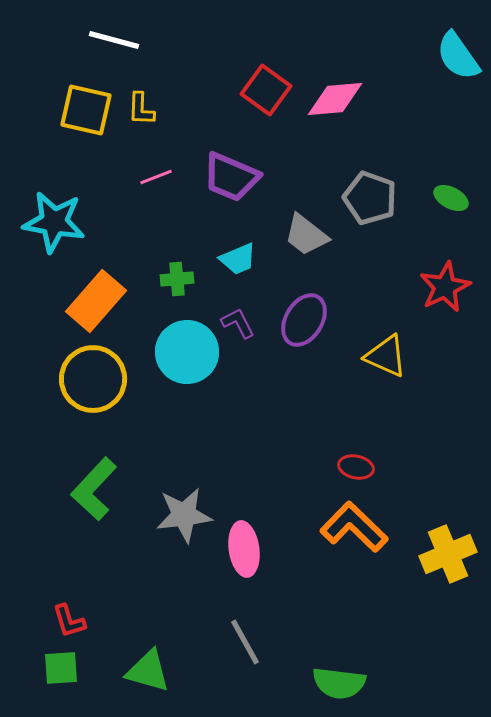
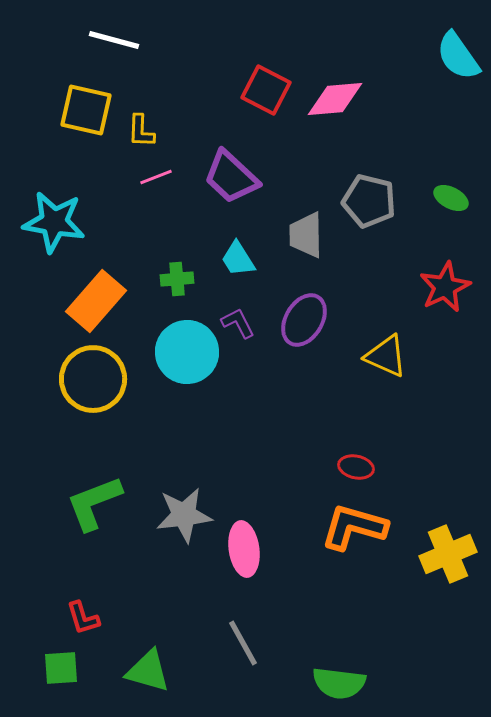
red square: rotated 9 degrees counterclockwise
yellow L-shape: moved 22 px down
purple trapezoid: rotated 20 degrees clockwise
gray pentagon: moved 1 px left, 3 px down; rotated 6 degrees counterclockwise
gray trapezoid: rotated 51 degrees clockwise
cyan trapezoid: rotated 81 degrees clockwise
green L-shape: moved 14 px down; rotated 26 degrees clockwise
orange L-shape: rotated 28 degrees counterclockwise
red L-shape: moved 14 px right, 3 px up
gray line: moved 2 px left, 1 px down
